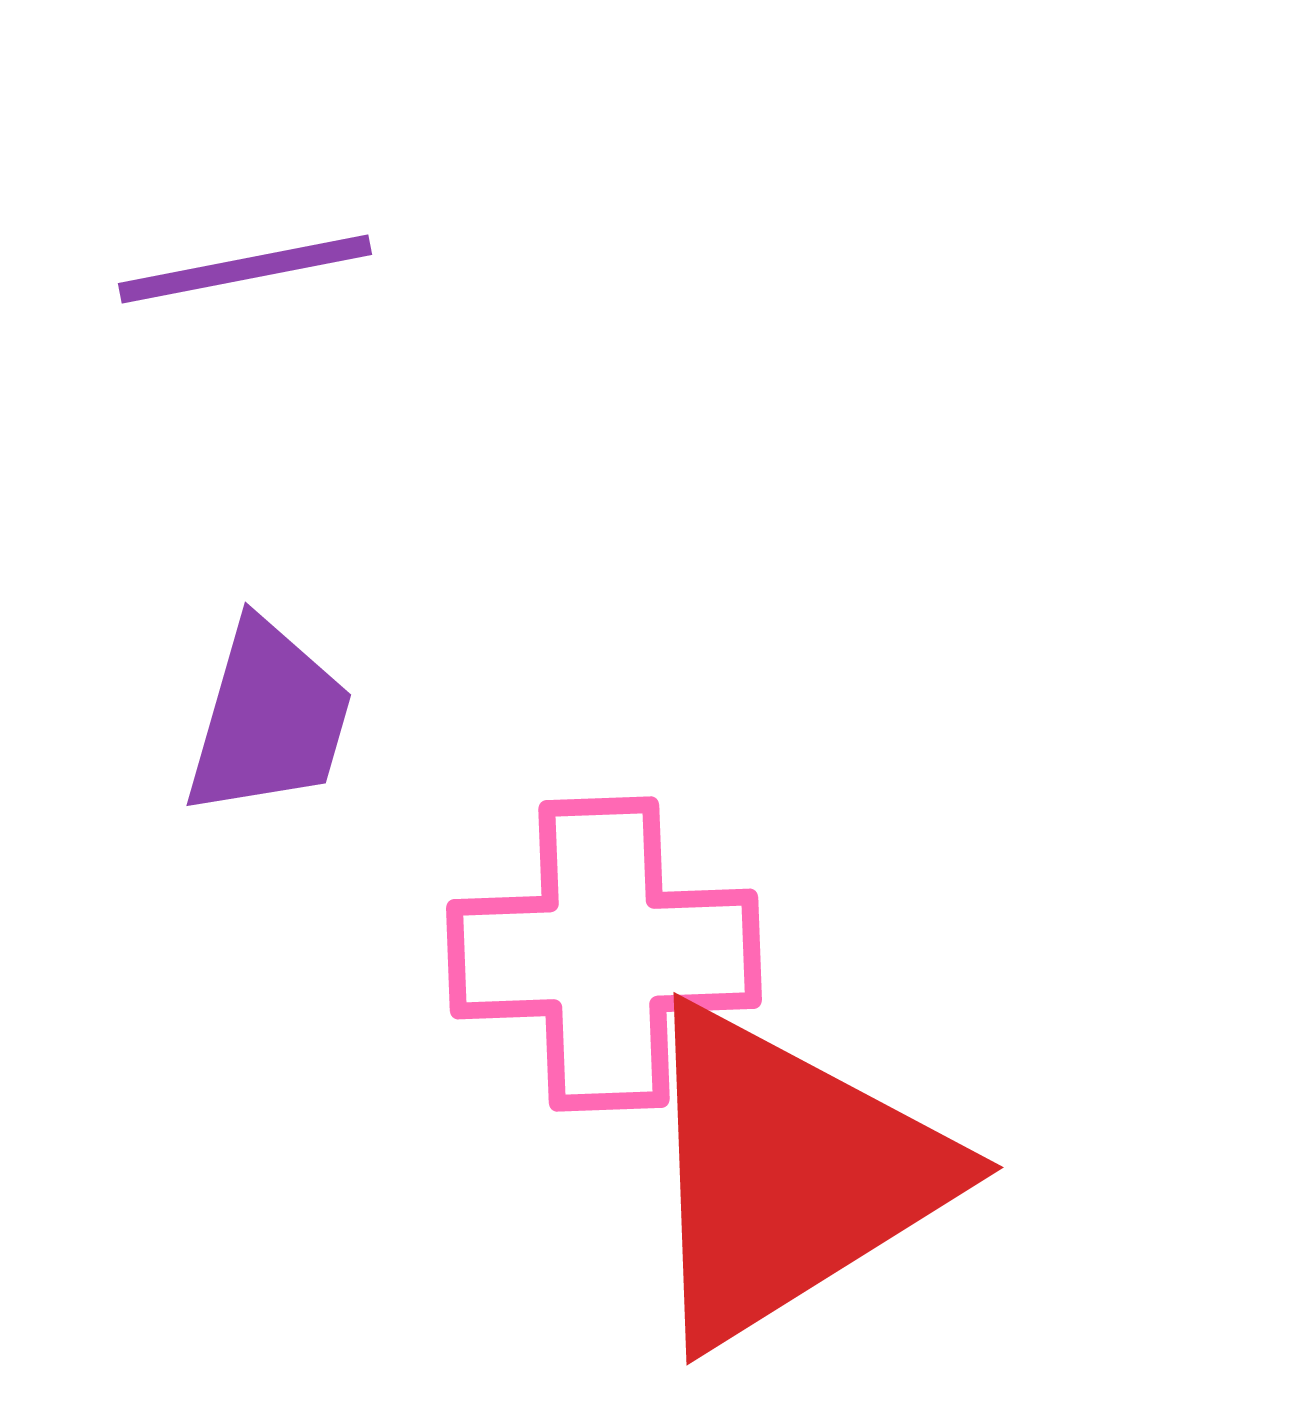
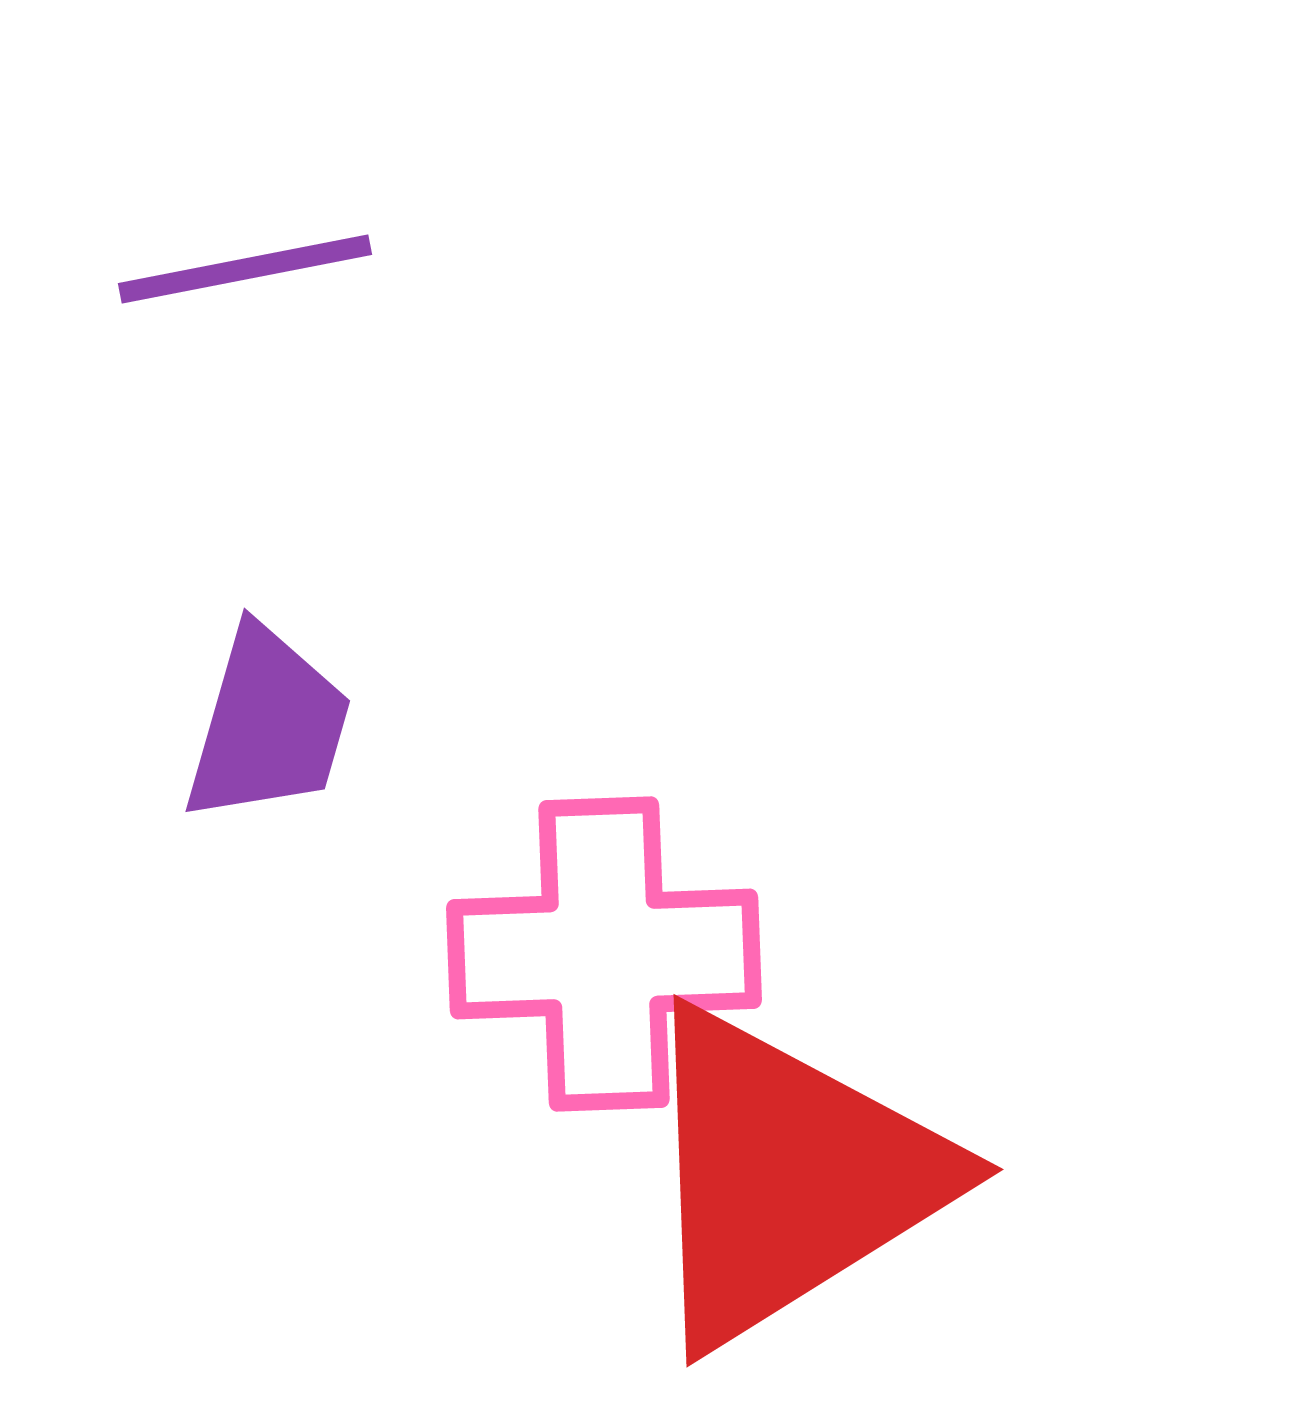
purple trapezoid: moved 1 px left, 6 px down
red triangle: moved 2 px down
